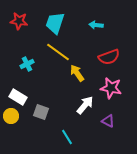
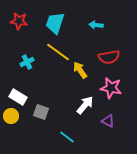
red semicircle: rotated 10 degrees clockwise
cyan cross: moved 2 px up
yellow arrow: moved 3 px right, 3 px up
cyan line: rotated 21 degrees counterclockwise
